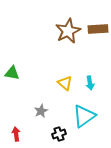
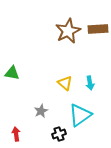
cyan triangle: moved 4 px left, 1 px up
